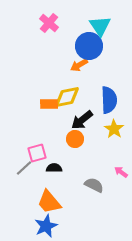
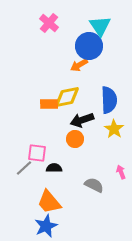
black arrow: rotated 20 degrees clockwise
pink square: rotated 24 degrees clockwise
pink arrow: rotated 32 degrees clockwise
